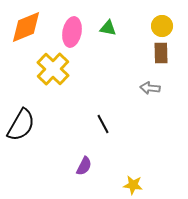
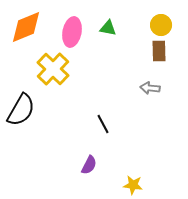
yellow circle: moved 1 px left, 1 px up
brown rectangle: moved 2 px left, 2 px up
black semicircle: moved 15 px up
purple semicircle: moved 5 px right, 1 px up
